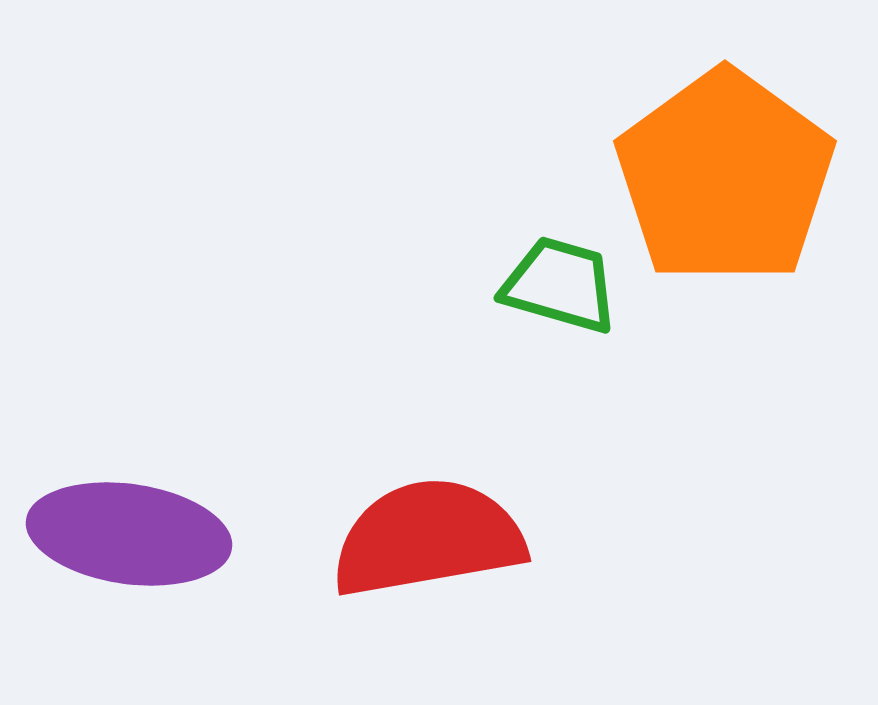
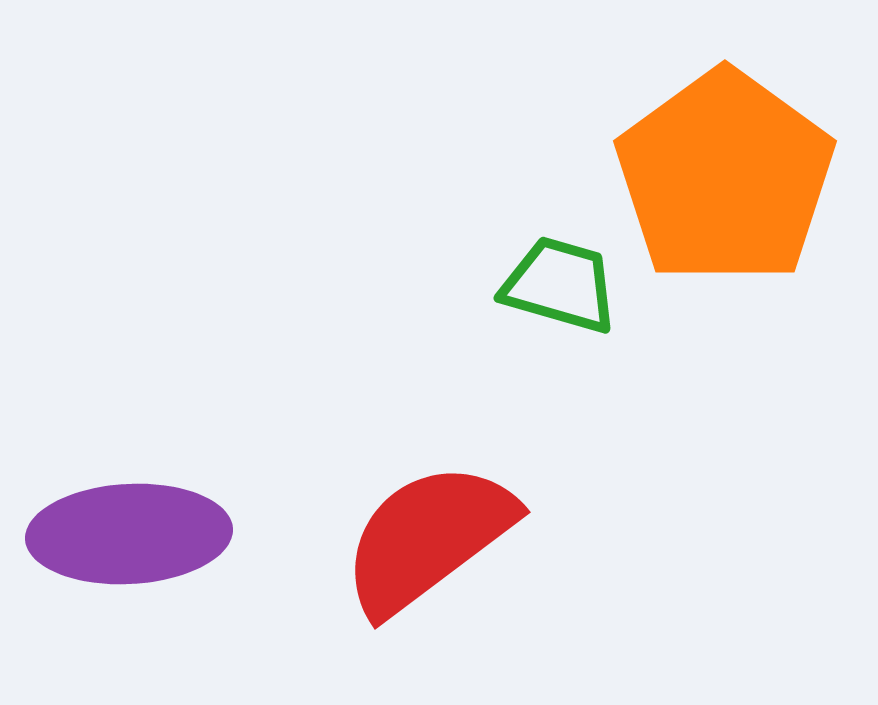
purple ellipse: rotated 11 degrees counterclockwise
red semicircle: rotated 27 degrees counterclockwise
